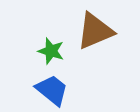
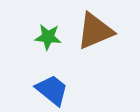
green star: moved 3 px left, 14 px up; rotated 12 degrees counterclockwise
